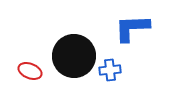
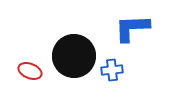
blue cross: moved 2 px right
